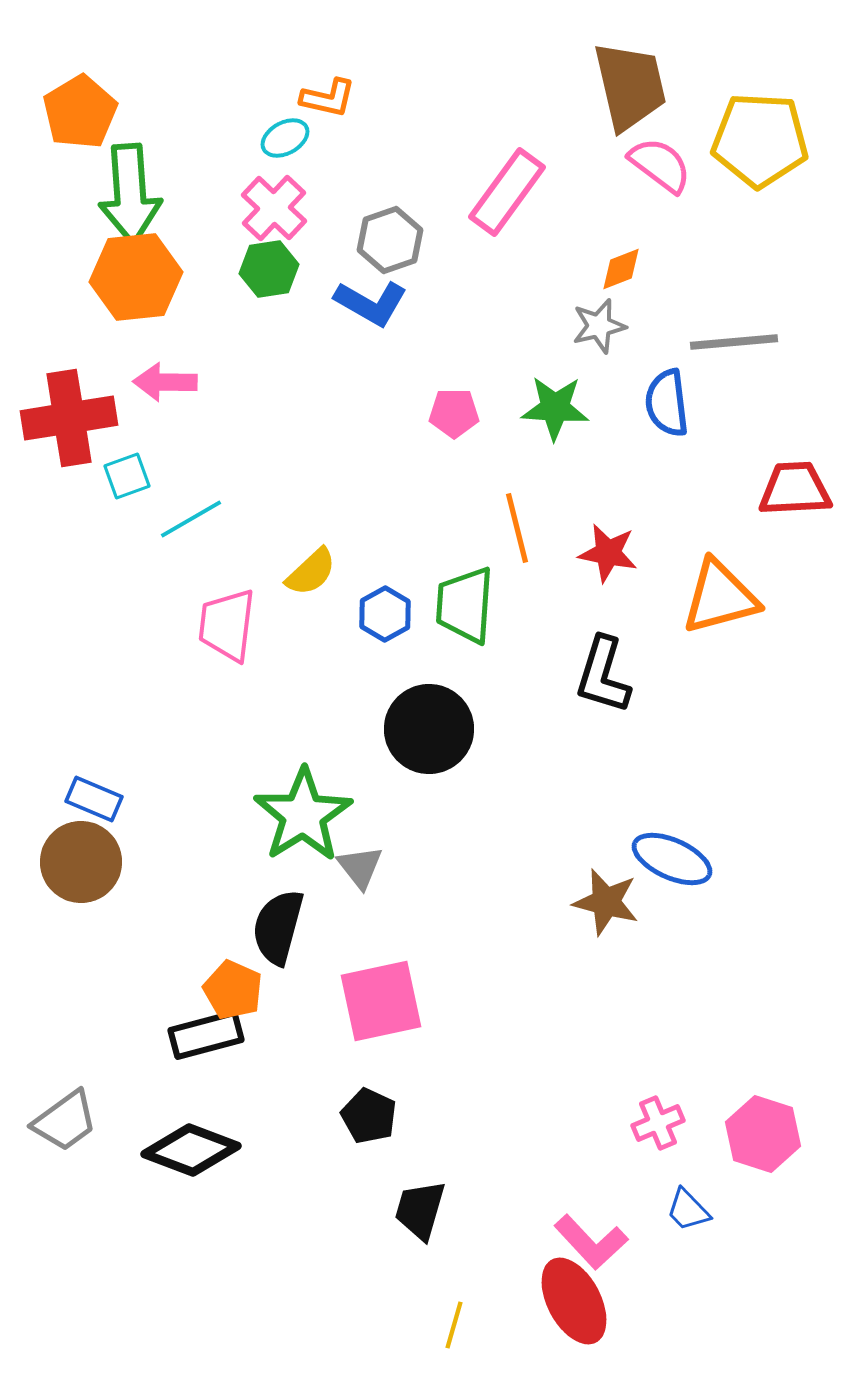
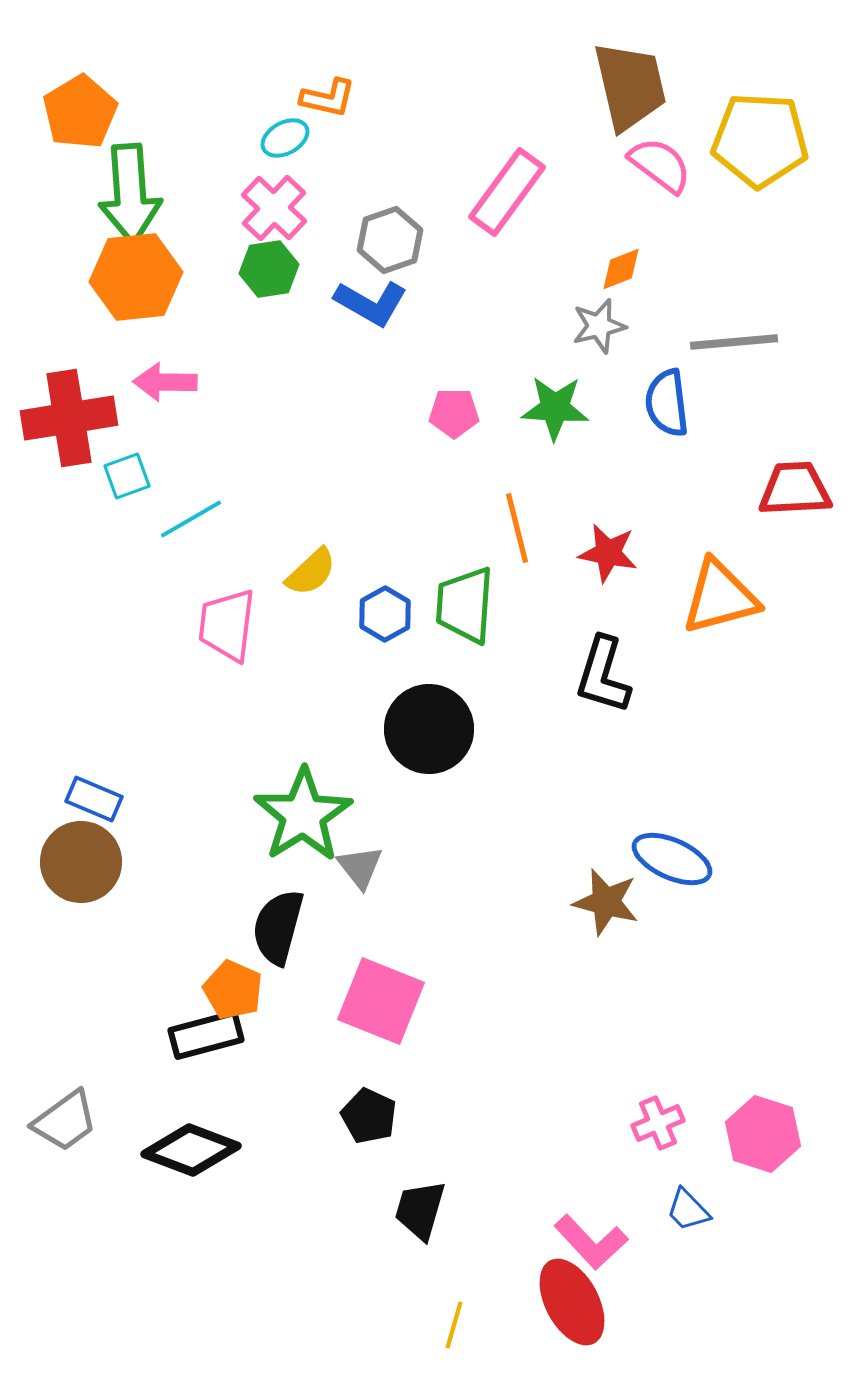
pink square at (381, 1001): rotated 34 degrees clockwise
red ellipse at (574, 1301): moved 2 px left, 1 px down
